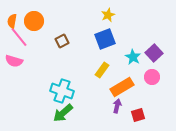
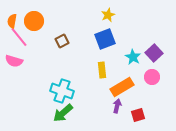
yellow rectangle: rotated 42 degrees counterclockwise
